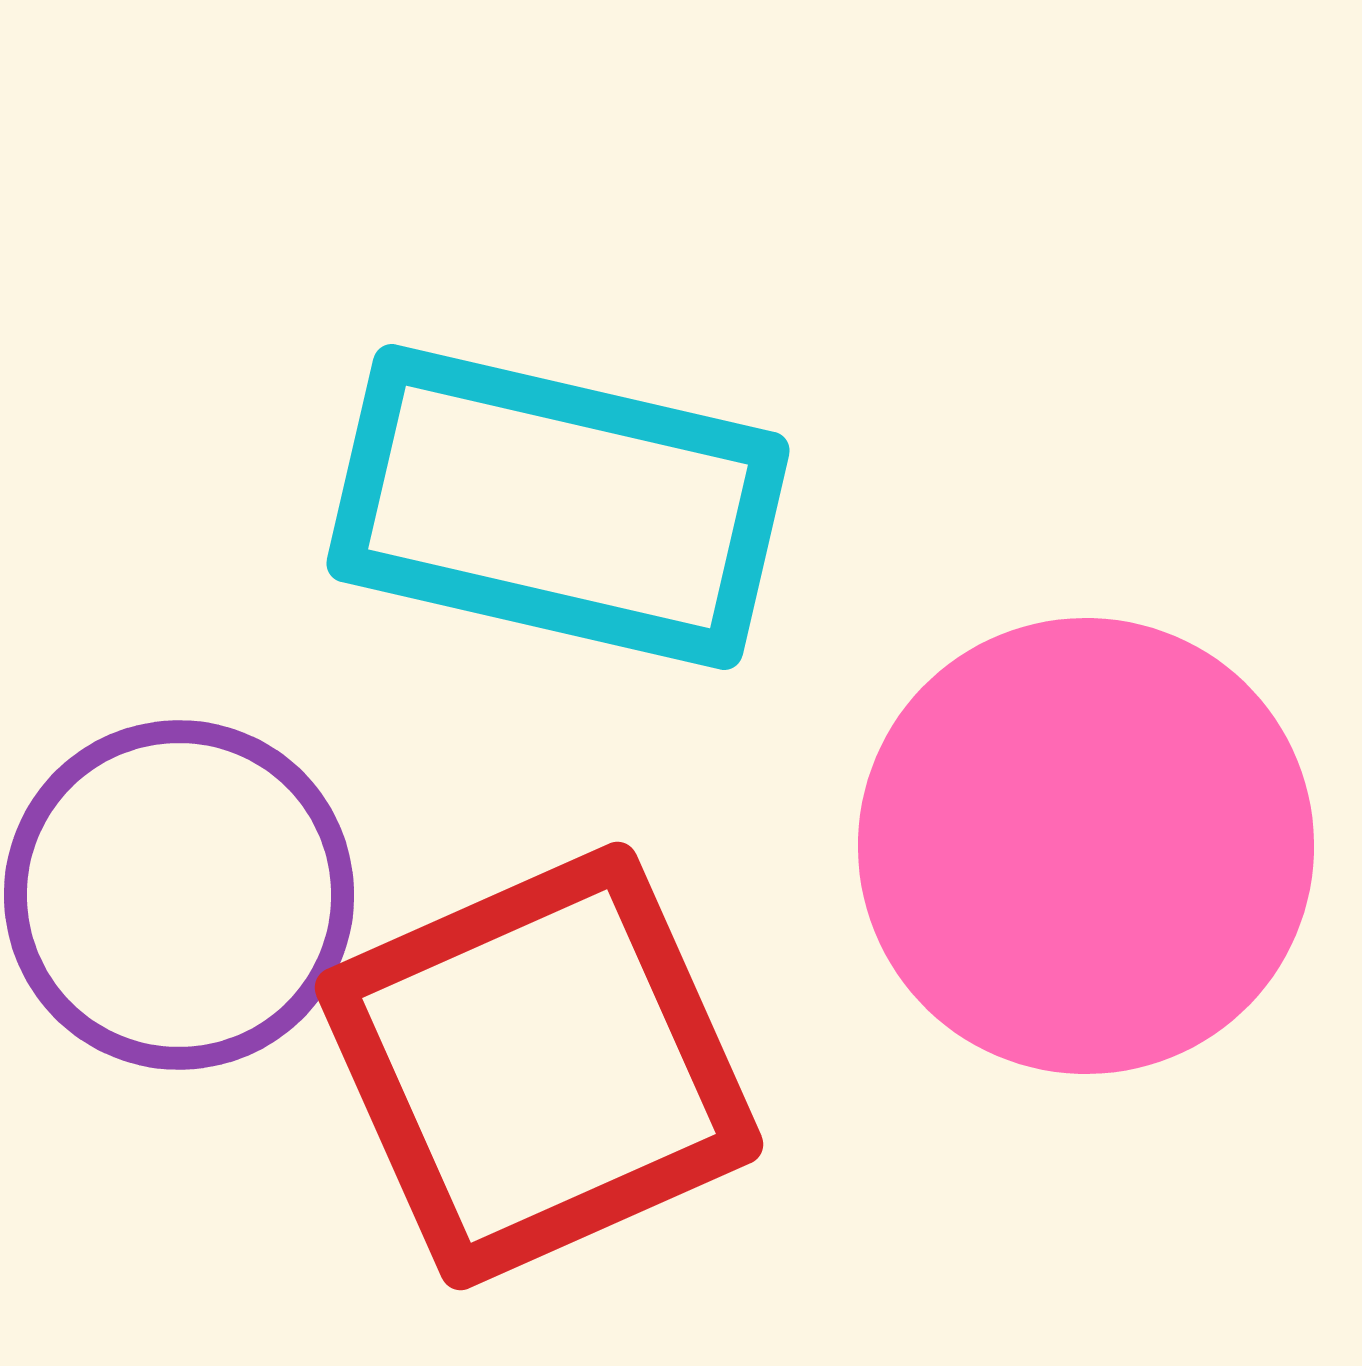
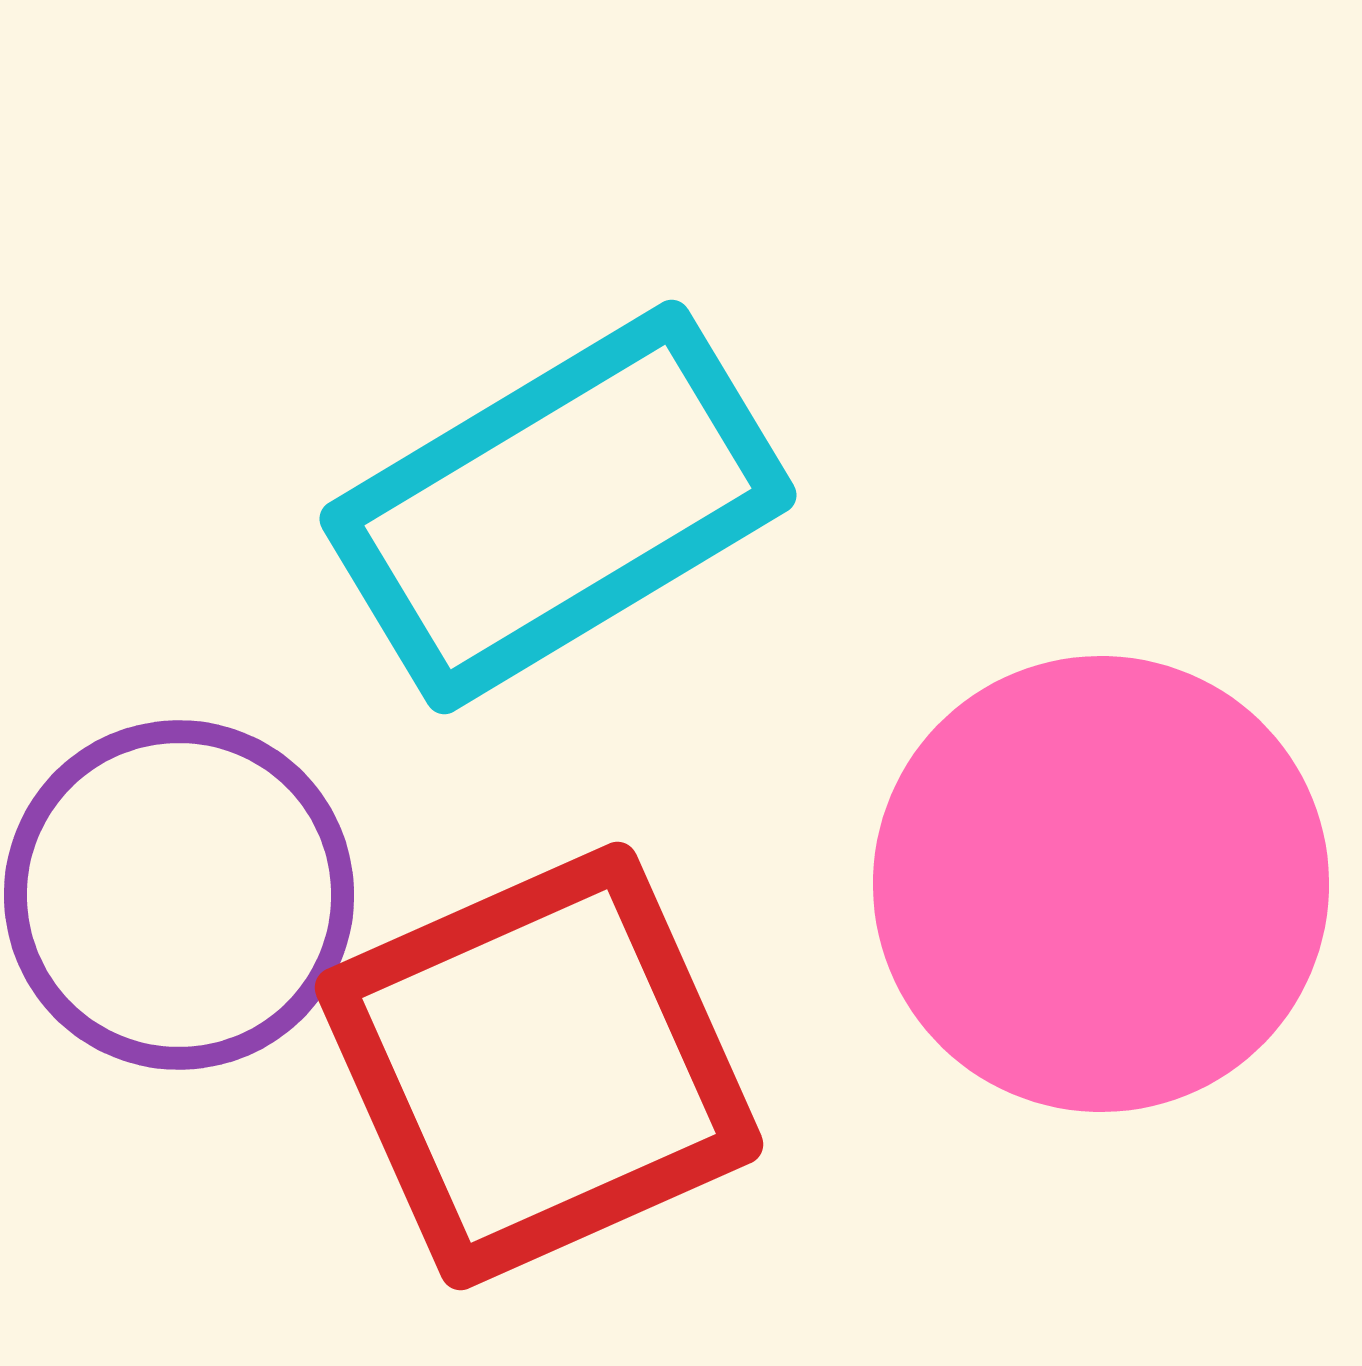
cyan rectangle: rotated 44 degrees counterclockwise
pink circle: moved 15 px right, 38 px down
